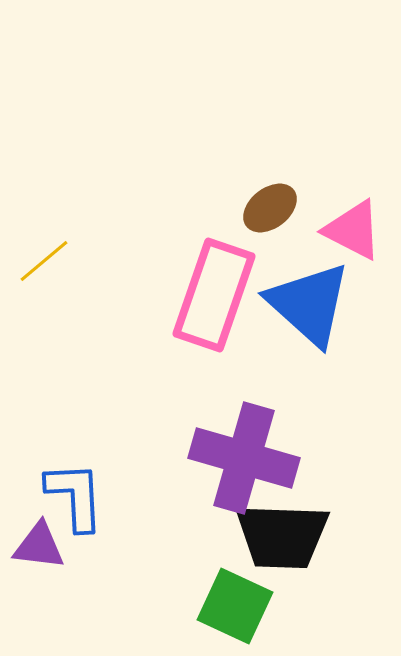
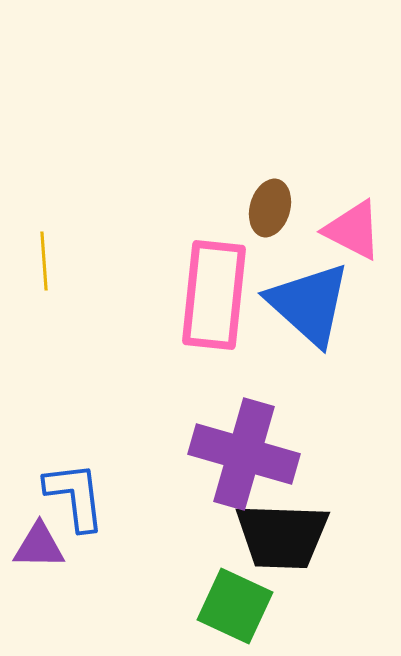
brown ellipse: rotated 36 degrees counterclockwise
yellow line: rotated 54 degrees counterclockwise
pink rectangle: rotated 13 degrees counterclockwise
purple cross: moved 4 px up
blue L-shape: rotated 4 degrees counterclockwise
purple triangle: rotated 6 degrees counterclockwise
